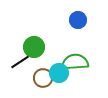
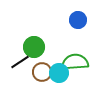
brown circle: moved 1 px left, 6 px up
